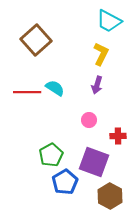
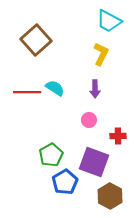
purple arrow: moved 2 px left, 4 px down; rotated 18 degrees counterclockwise
